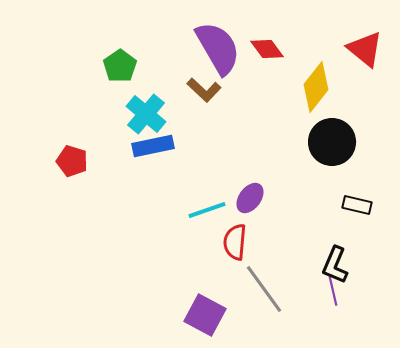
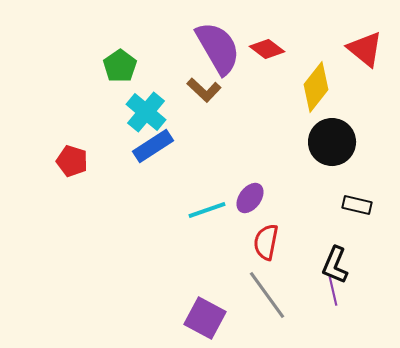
red diamond: rotated 16 degrees counterclockwise
cyan cross: moved 2 px up
blue rectangle: rotated 21 degrees counterclockwise
red semicircle: moved 31 px right; rotated 6 degrees clockwise
gray line: moved 3 px right, 6 px down
purple square: moved 3 px down
